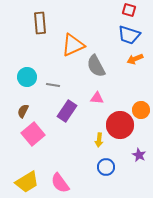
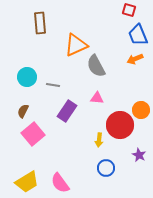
blue trapezoid: moved 9 px right; rotated 50 degrees clockwise
orange triangle: moved 3 px right
blue circle: moved 1 px down
